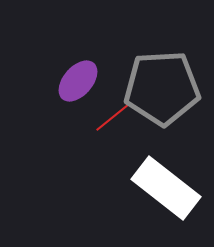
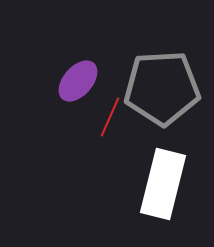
red line: moved 3 px left; rotated 27 degrees counterclockwise
white rectangle: moved 3 px left, 4 px up; rotated 66 degrees clockwise
